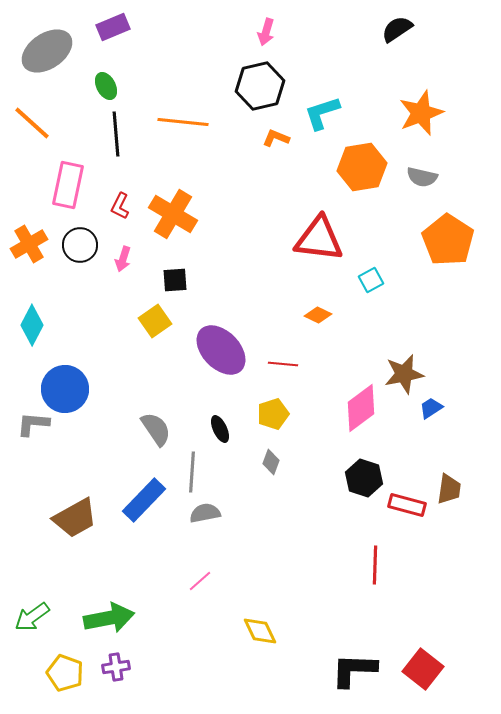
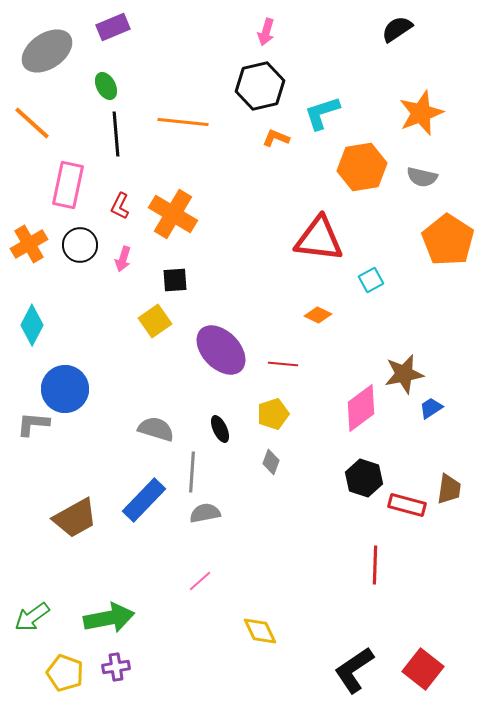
gray semicircle at (156, 429): rotated 39 degrees counterclockwise
black L-shape at (354, 670): rotated 36 degrees counterclockwise
